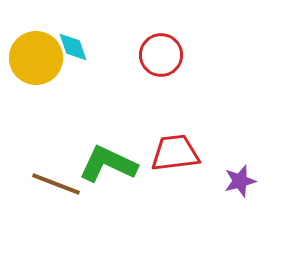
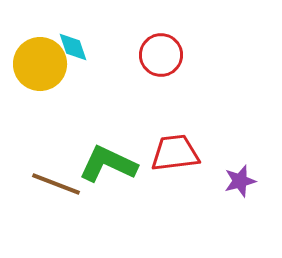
yellow circle: moved 4 px right, 6 px down
